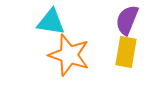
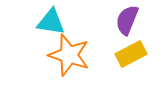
yellow rectangle: moved 5 px right, 2 px down; rotated 52 degrees clockwise
